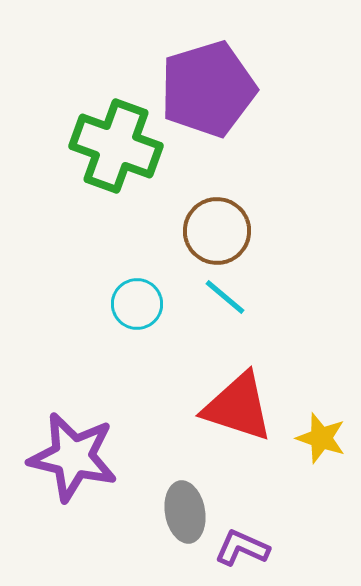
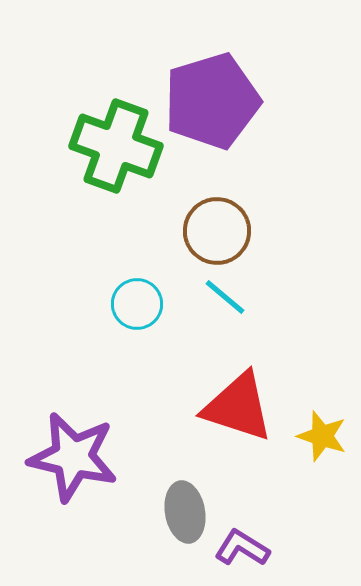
purple pentagon: moved 4 px right, 12 px down
yellow star: moved 1 px right, 2 px up
purple L-shape: rotated 8 degrees clockwise
